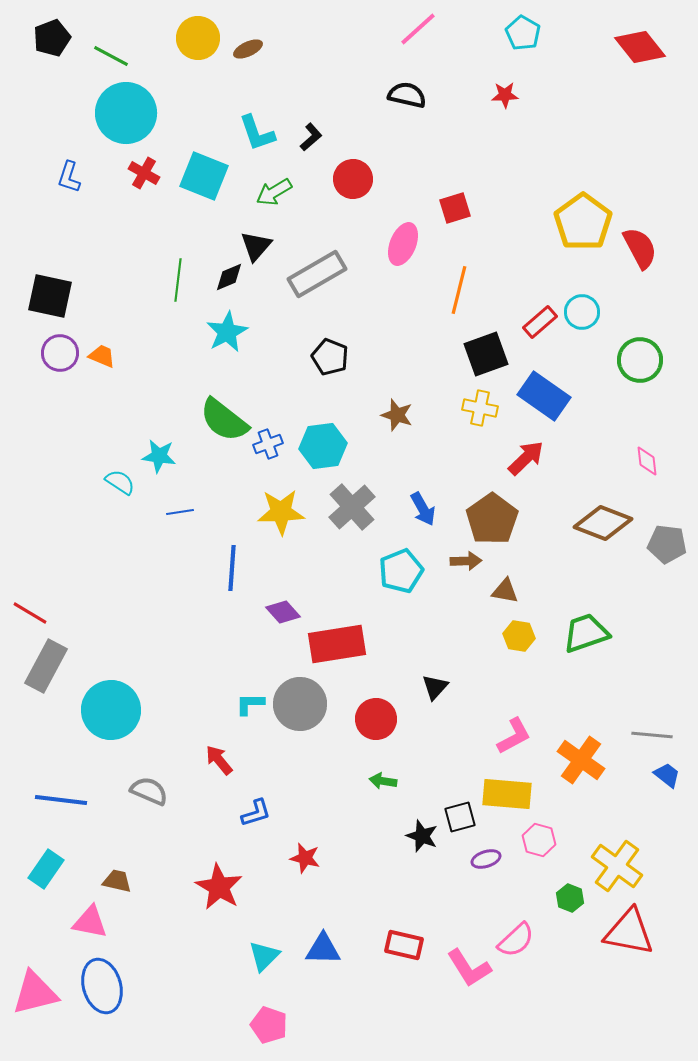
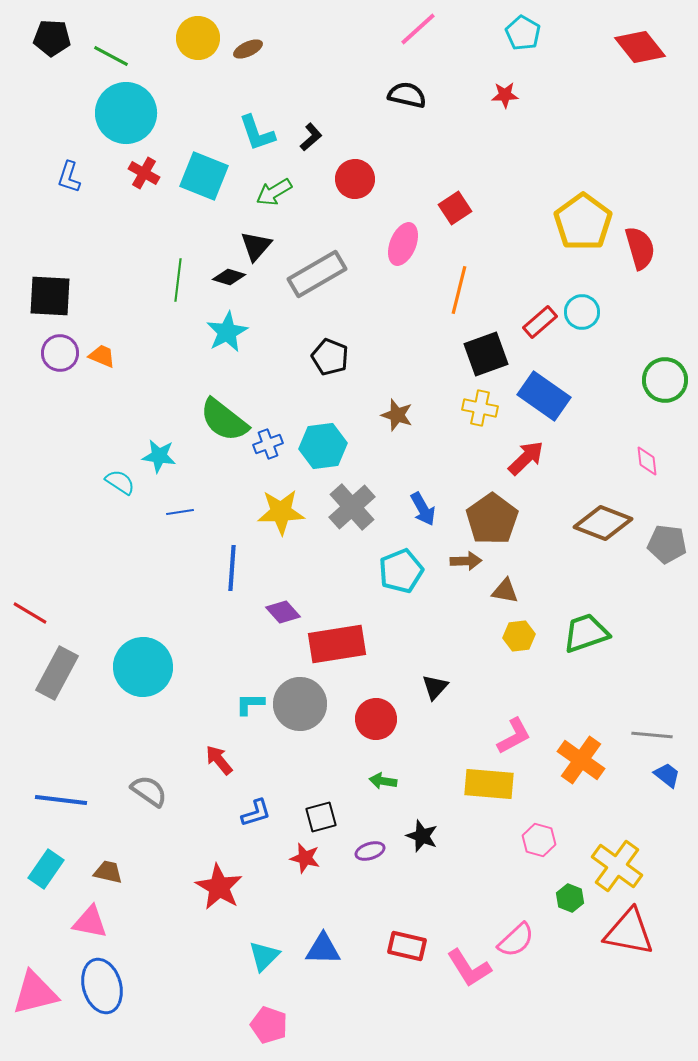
black pentagon at (52, 38): rotated 24 degrees clockwise
red circle at (353, 179): moved 2 px right
red square at (455, 208): rotated 16 degrees counterclockwise
red semicircle at (640, 248): rotated 12 degrees clockwise
black diamond at (229, 277): rotated 40 degrees clockwise
black square at (50, 296): rotated 9 degrees counterclockwise
green circle at (640, 360): moved 25 px right, 20 px down
yellow hexagon at (519, 636): rotated 16 degrees counterclockwise
gray rectangle at (46, 666): moved 11 px right, 7 px down
cyan circle at (111, 710): moved 32 px right, 43 px up
gray semicircle at (149, 791): rotated 12 degrees clockwise
yellow rectangle at (507, 794): moved 18 px left, 10 px up
black square at (460, 817): moved 139 px left
purple ellipse at (486, 859): moved 116 px left, 8 px up
brown trapezoid at (117, 881): moved 9 px left, 9 px up
red rectangle at (404, 945): moved 3 px right, 1 px down
